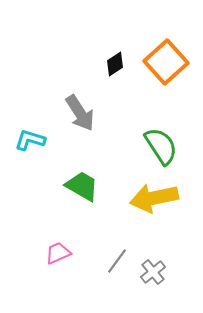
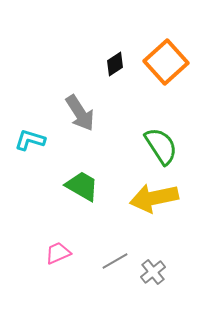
gray line: moved 2 px left; rotated 24 degrees clockwise
